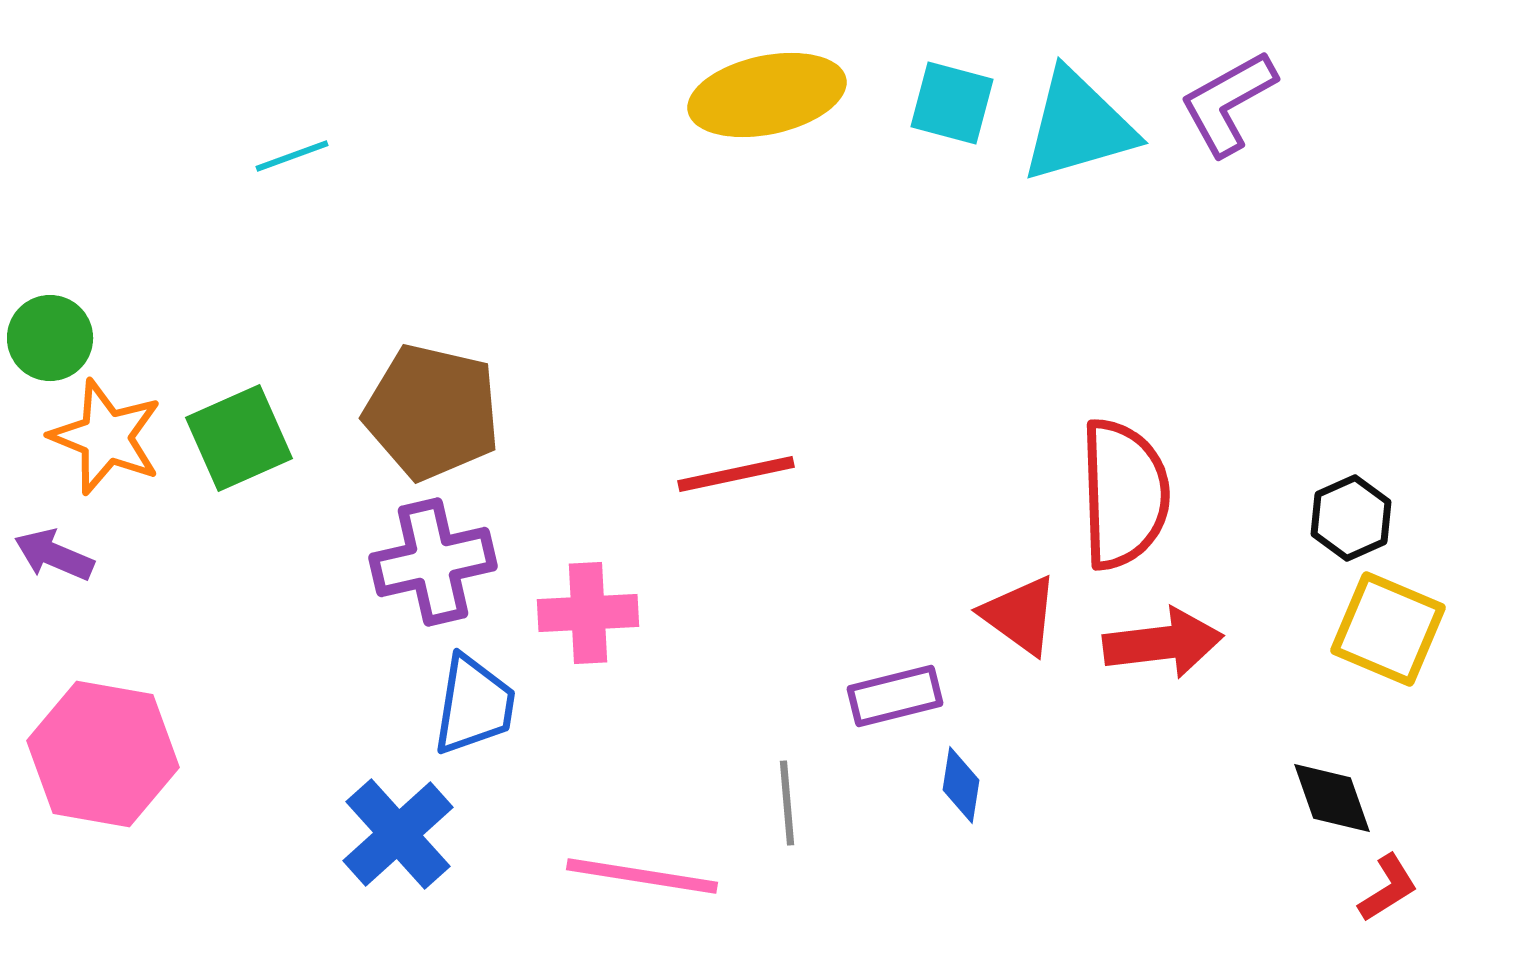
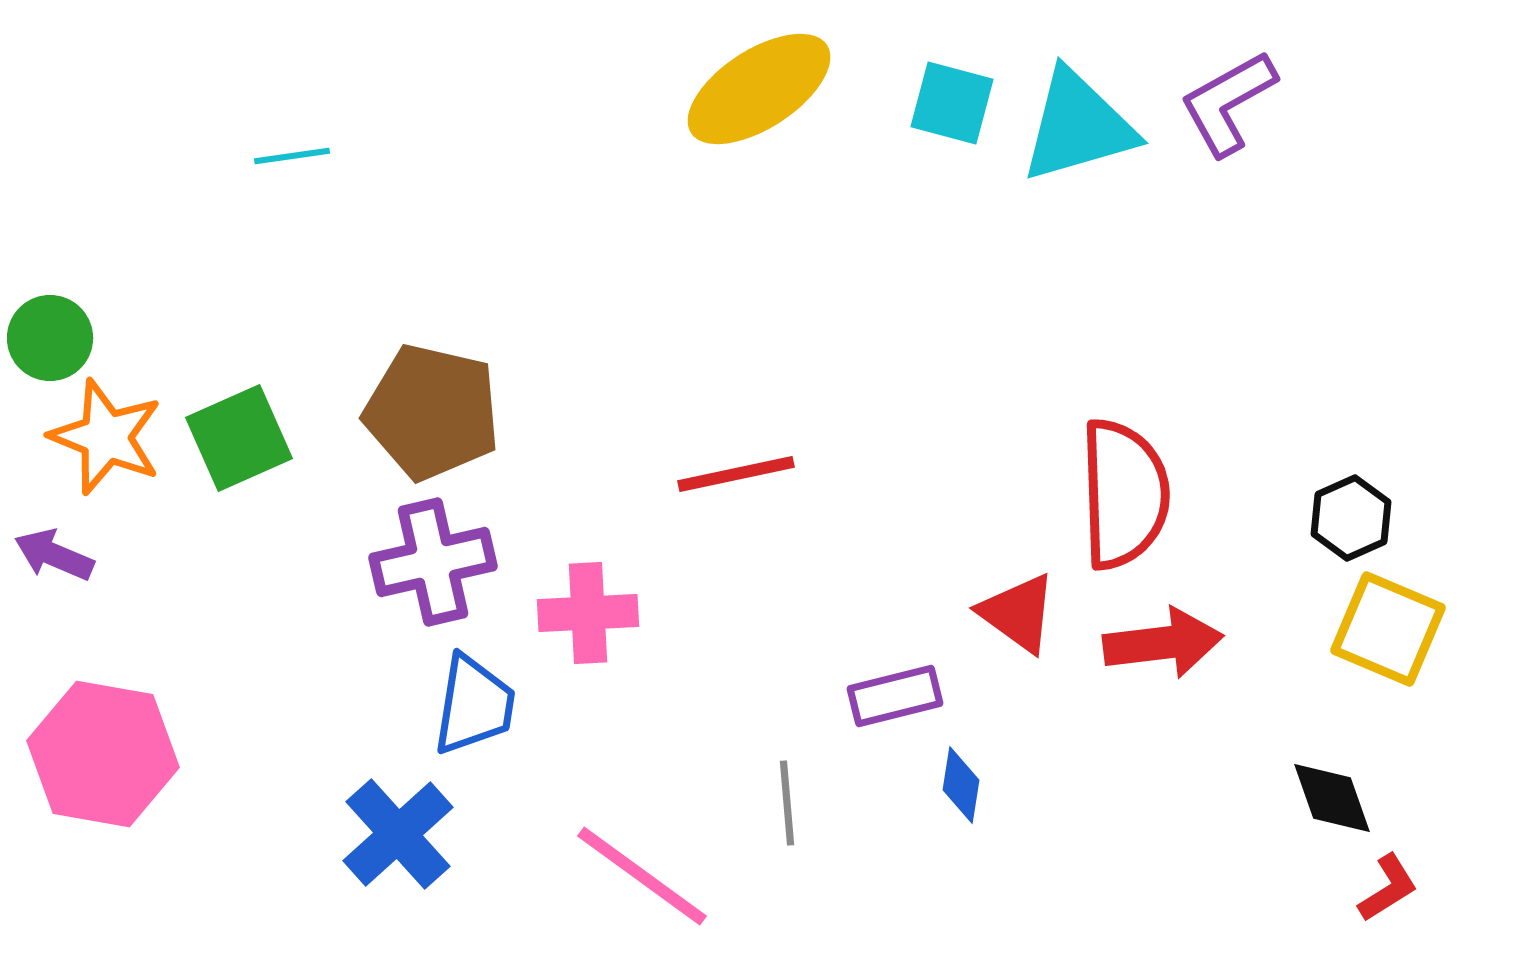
yellow ellipse: moved 8 px left, 6 px up; rotated 21 degrees counterclockwise
cyan line: rotated 12 degrees clockwise
red triangle: moved 2 px left, 2 px up
pink line: rotated 27 degrees clockwise
